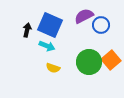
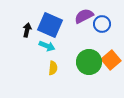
blue circle: moved 1 px right, 1 px up
yellow semicircle: rotated 104 degrees counterclockwise
